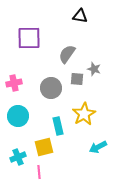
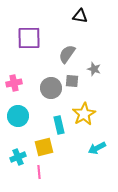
gray square: moved 5 px left, 2 px down
cyan rectangle: moved 1 px right, 1 px up
cyan arrow: moved 1 px left, 1 px down
